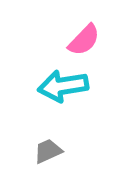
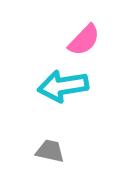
gray trapezoid: moved 2 px right; rotated 36 degrees clockwise
